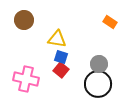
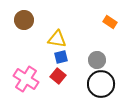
blue square: rotated 32 degrees counterclockwise
gray circle: moved 2 px left, 4 px up
red square: moved 3 px left, 6 px down
pink cross: rotated 20 degrees clockwise
black circle: moved 3 px right
